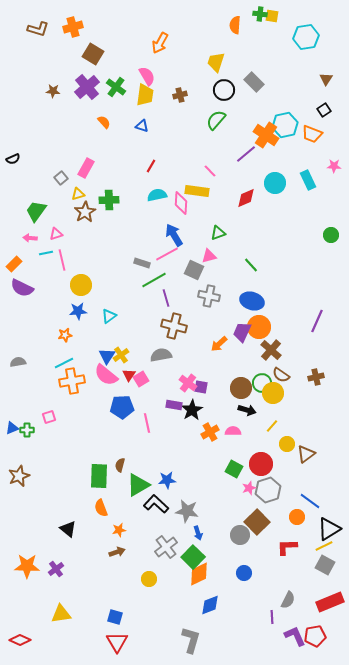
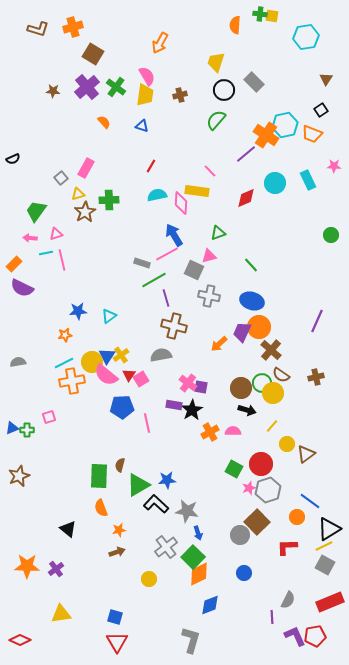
black square at (324, 110): moved 3 px left
yellow circle at (81, 285): moved 11 px right, 77 px down
